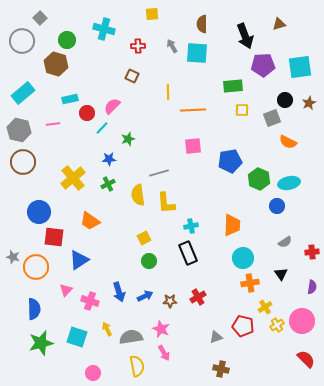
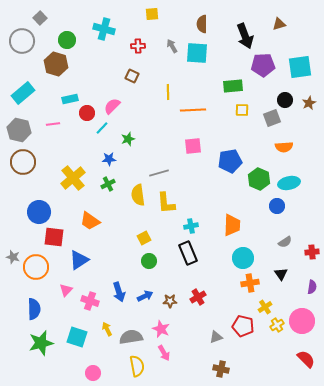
orange semicircle at (288, 142): moved 4 px left, 5 px down; rotated 30 degrees counterclockwise
